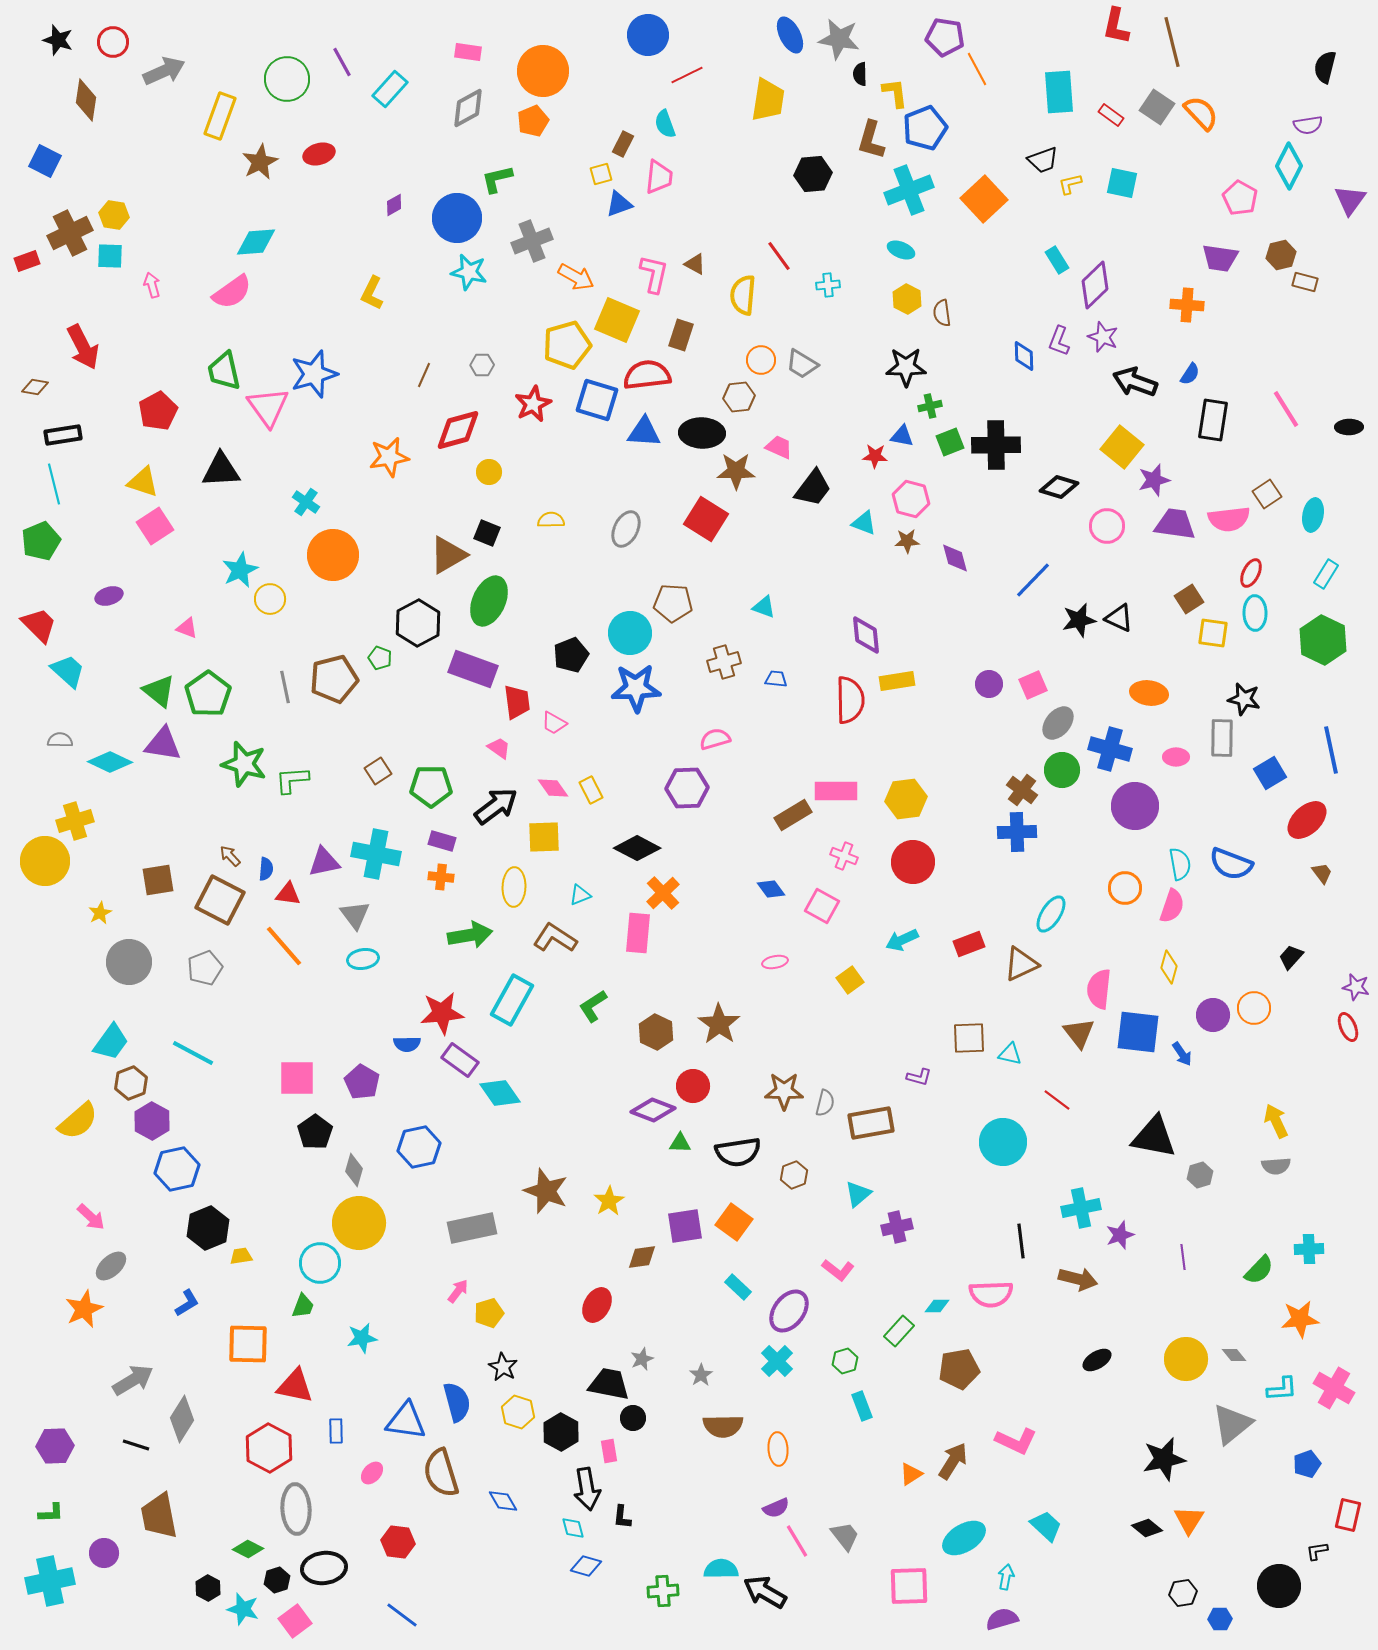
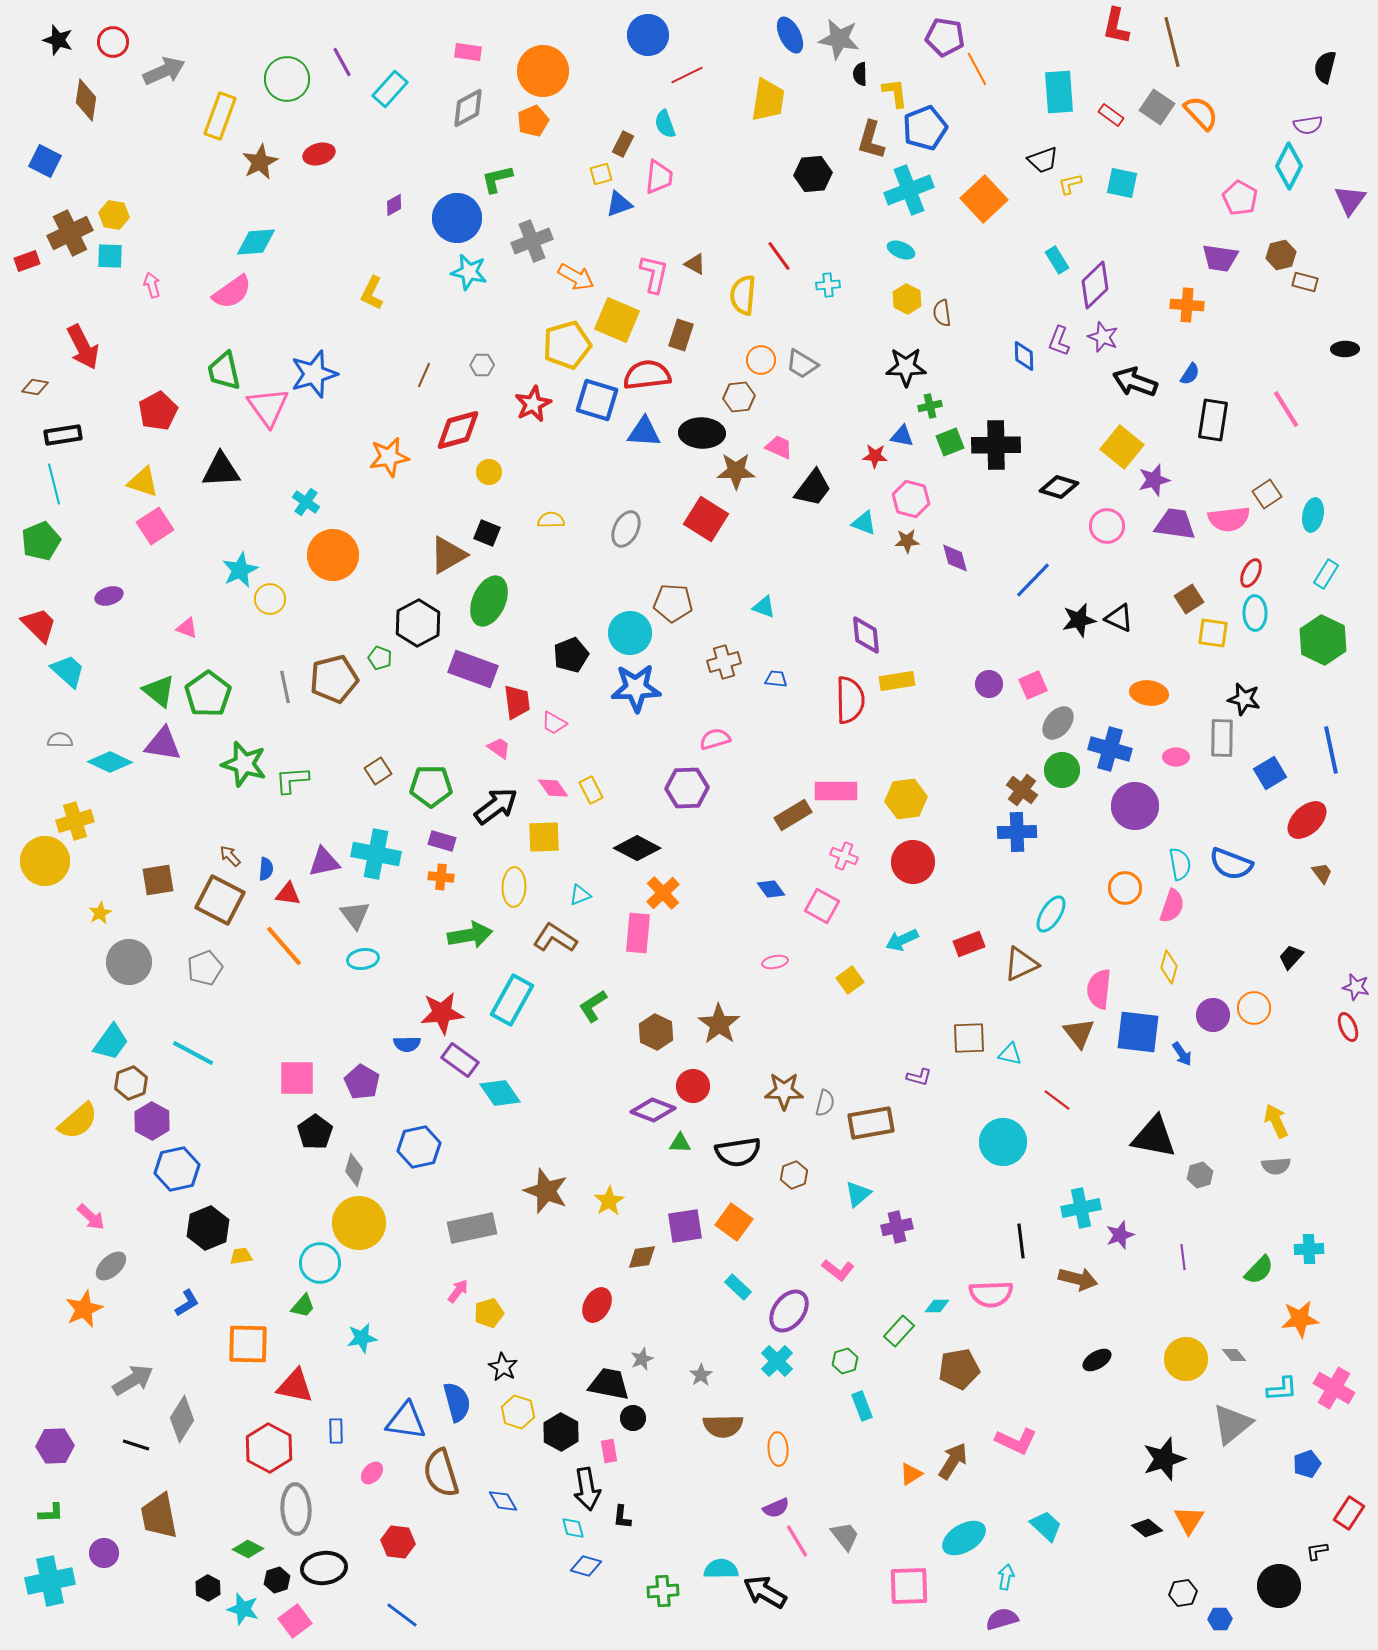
black ellipse at (1349, 427): moved 4 px left, 78 px up
green trapezoid at (303, 1306): rotated 20 degrees clockwise
black star at (1164, 1459): rotated 6 degrees counterclockwise
red rectangle at (1348, 1515): moved 1 px right, 2 px up; rotated 20 degrees clockwise
